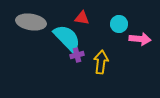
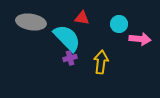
purple cross: moved 7 px left, 3 px down
